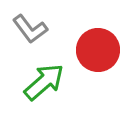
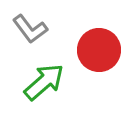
red circle: moved 1 px right
